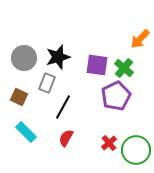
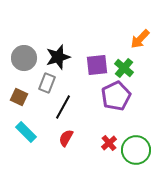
purple square: rotated 15 degrees counterclockwise
